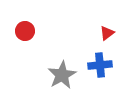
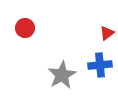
red circle: moved 3 px up
